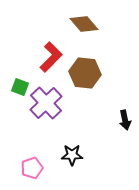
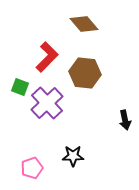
red L-shape: moved 4 px left
purple cross: moved 1 px right
black star: moved 1 px right, 1 px down
